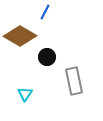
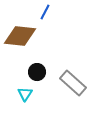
brown diamond: rotated 24 degrees counterclockwise
black circle: moved 10 px left, 15 px down
gray rectangle: moved 1 px left, 2 px down; rotated 36 degrees counterclockwise
